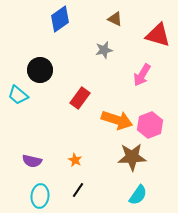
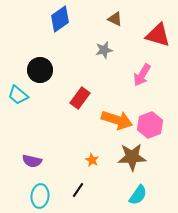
orange star: moved 17 px right
